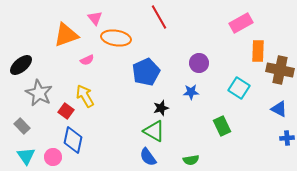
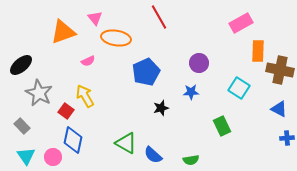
orange triangle: moved 3 px left, 3 px up
pink semicircle: moved 1 px right, 1 px down
green triangle: moved 28 px left, 12 px down
blue semicircle: moved 5 px right, 2 px up; rotated 12 degrees counterclockwise
